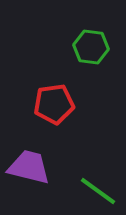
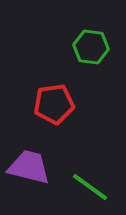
green line: moved 8 px left, 4 px up
